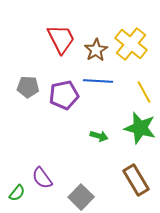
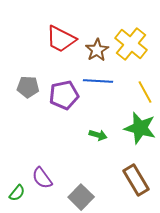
red trapezoid: rotated 144 degrees clockwise
brown star: moved 1 px right
yellow line: moved 1 px right
green arrow: moved 1 px left, 1 px up
